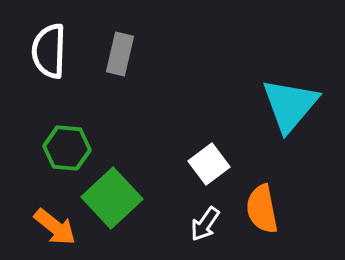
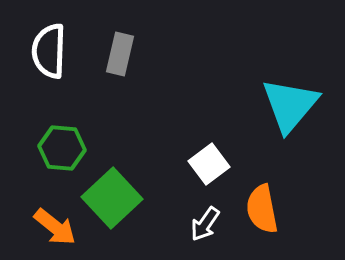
green hexagon: moved 5 px left
